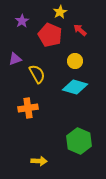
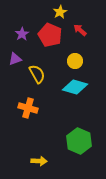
purple star: moved 13 px down
orange cross: rotated 24 degrees clockwise
